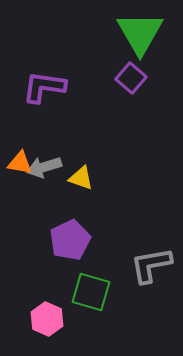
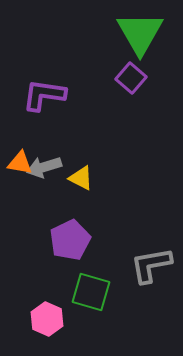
purple L-shape: moved 8 px down
yellow triangle: rotated 8 degrees clockwise
